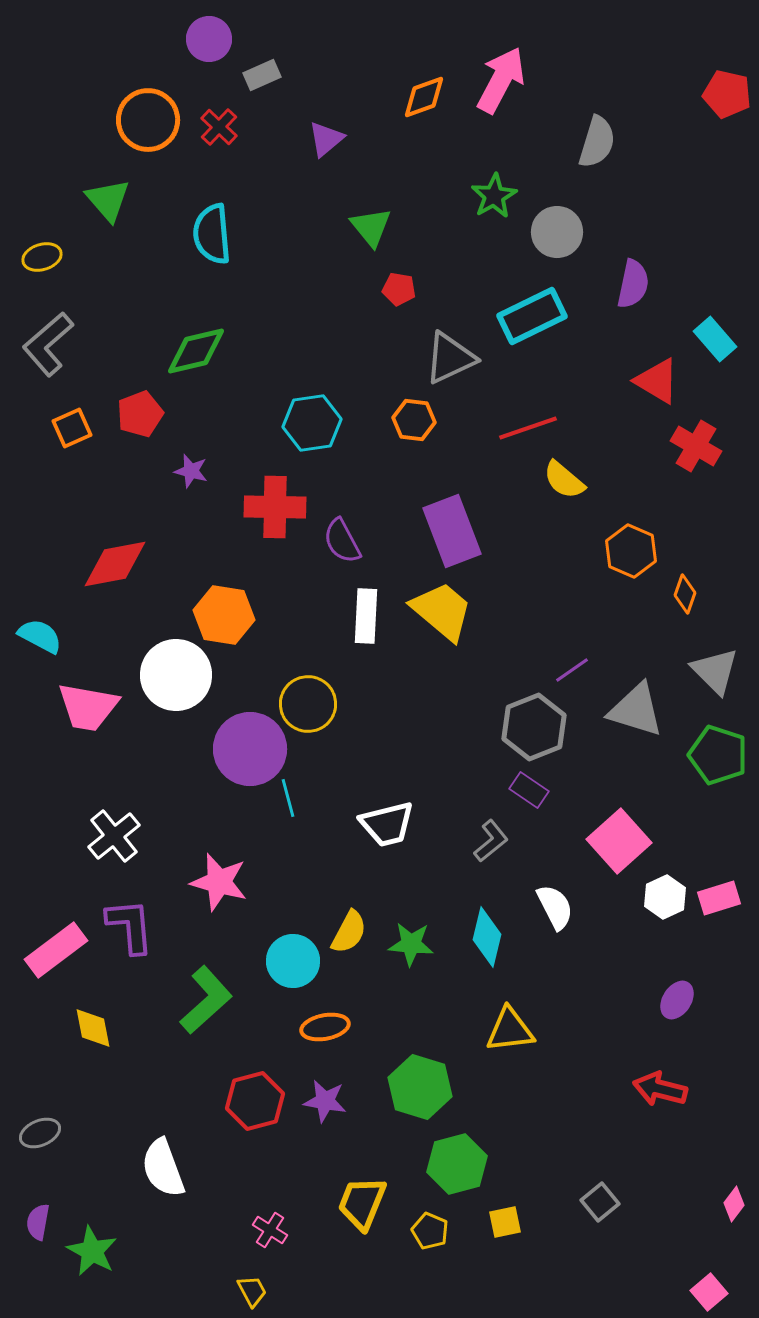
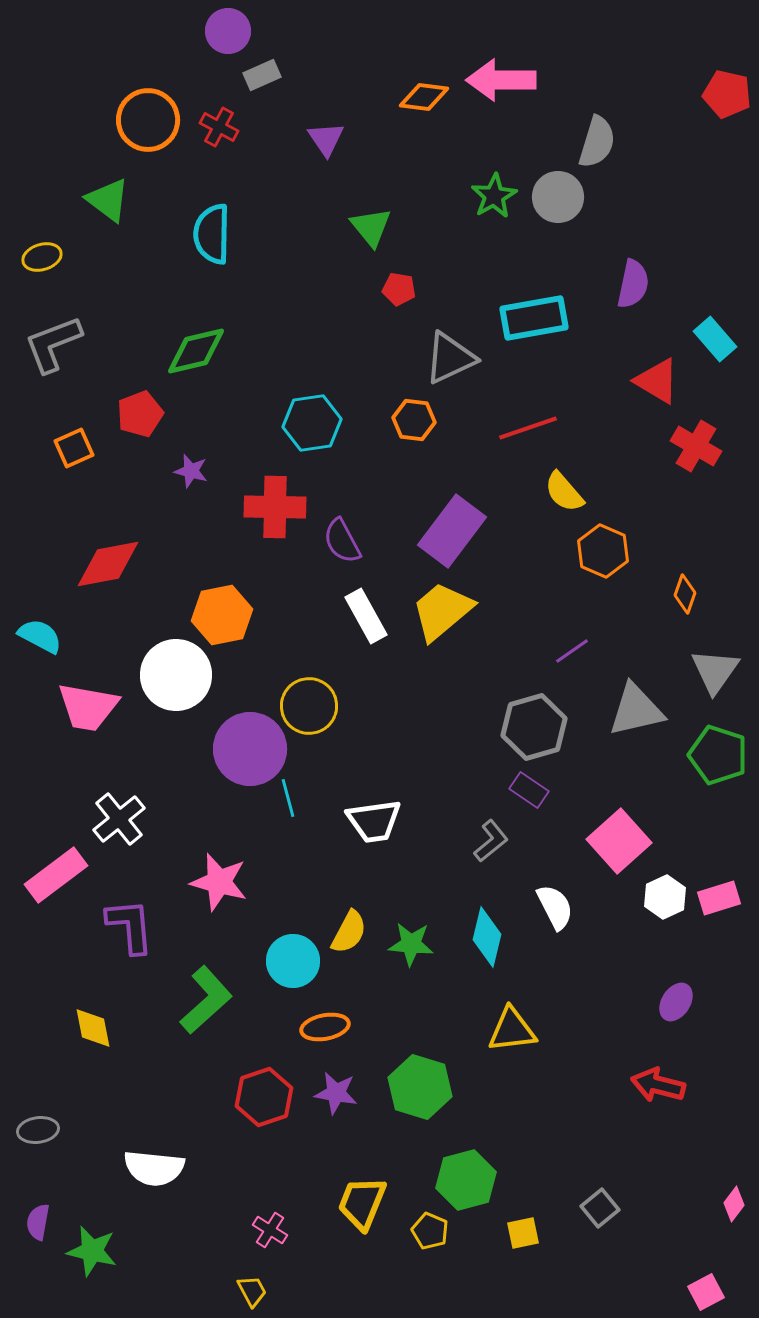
purple circle at (209, 39): moved 19 px right, 8 px up
pink arrow at (501, 80): rotated 118 degrees counterclockwise
orange diamond at (424, 97): rotated 27 degrees clockwise
red cross at (219, 127): rotated 15 degrees counterclockwise
purple triangle at (326, 139): rotated 24 degrees counterclockwise
green triangle at (108, 200): rotated 12 degrees counterclockwise
gray circle at (557, 232): moved 1 px right, 35 px up
cyan semicircle at (212, 234): rotated 6 degrees clockwise
cyan rectangle at (532, 316): moved 2 px right, 2 px down; rotated 16 degrees clockwise
gray L-shape at (48, 344): moved 5 px right; rotated 20 degrees clockwise
orange square at (72, 428): moved 2 px right, 20 px down
yellow semicircle at (564, 480): moved 12 px down; rotated 9 degrees clockwise
purple rectangle at (452, 531): rotated 58 degrees clockwise
orange hexagon at (631, 551): moved 28 px left
red diamond at (115, 564): moved 7 px left
yellow trapezoid at (442, 611): rotated 80 degrees counterclockwise
orange hexagon at (224, 615): moved 2 px left; rotated 20 degrees counterclockwise
white rectangle at (366, 616): rotated 32 degrees counterclockwise
purple line at (572, 670): moved 19 px up
gray triangle at (715, 671): rotated 20 degrees clockwise
yellow circle at (308, 704): moved 1 px right, 2 px down
gray triangle at (636, 710): rotated 30 degrees counterclockwise
gray hexagon at (534, 727): rotated 6 degrees clockwise
white trapezoid at (387, 824): moved 13 px left, 3 px up; rotated 6 degrees clockwise
white cross at (114, 836): moved 5 px right, 17 px up
pink rectangle at (56, 950): moved 75 px up
purple ellipse at (677, 1000): moved 1 px left, 2 px down
yellow triangle at (510, 1030): moved 2 px right
red arrow at (660, 1089): moved 2 px left, 4 px up
red hexagon at (255, 1101): moved 9 px right, 4 px up; rotated 4 degrees counterclockwise
purple star at (325, 1101): moved 11 px right, 8 px up
gray ellipse at (40, 1133): moved 2 px left, 3 px up; rotated 15 degrees clockwise
green hexagon at (457, 1164): moved 9 px right, 16 px down
white semicircle at (163, 1168): moved 9 px left; rotated 64 degrees counterclockwise
gray square at (600, 1202): moved 6 px down
yellow square at (505, 1222): moved 18 px right, 11 px down
green star at (92, 1251): rotated 15 degrees counterclockwise
pink square at (709, 1292): moved 3 px left; rotated 12 degrees clockwise
